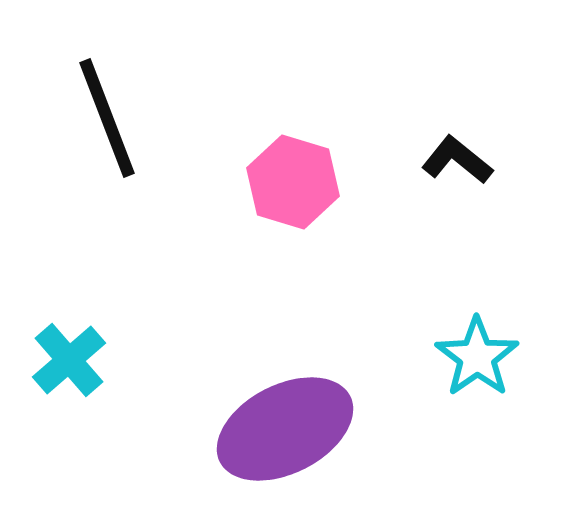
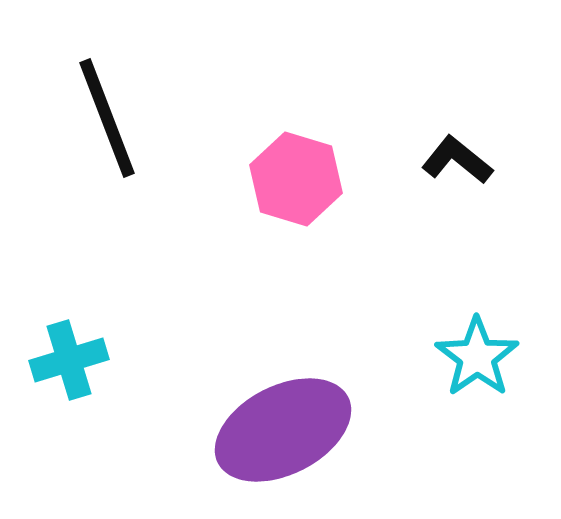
pink hexagon: moved 3 px right, 3 px up
cyan cross: rotated 24 degrees clockwise
purple ellipse: moved 2 px left, 1 px down
